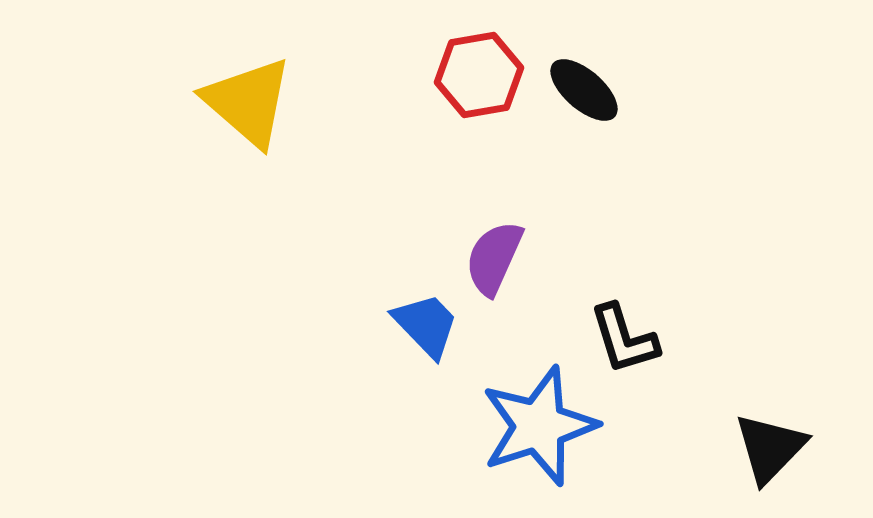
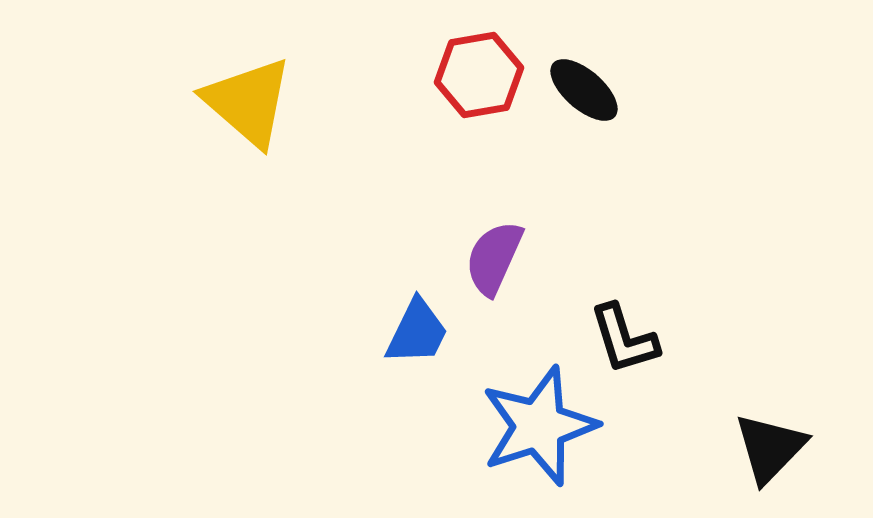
blue trapezoid: moved 9 px left, 7 px down; rotated 70 degrees clockwise
